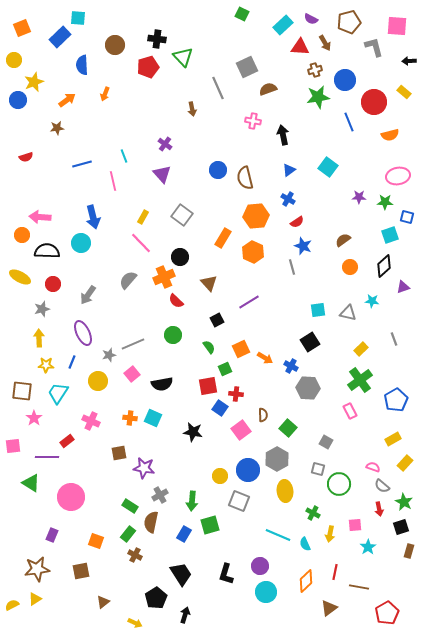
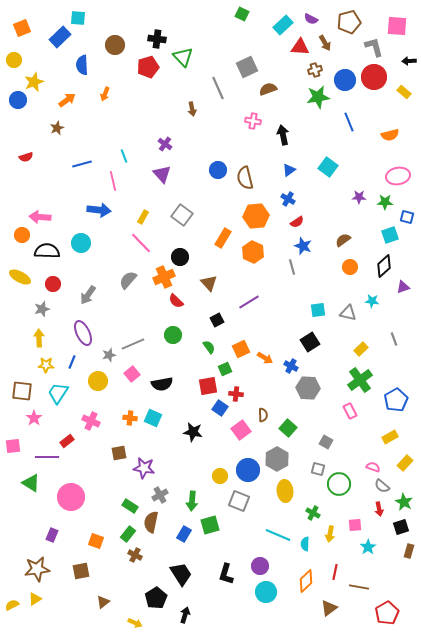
red circle at (374, 102): moved 25 px up
brown star at (57, 128): rotated 16 degrees counterclockwise
blue arrow at (93, 217): moved 6 px right, 7 px up; rotated 70 degrees counterclockwise
yellow rectangle at (393, 439): moved 3 px left, 2 px up
cyan semicircle at (305, 544): rotated 24 degrees clockwise
